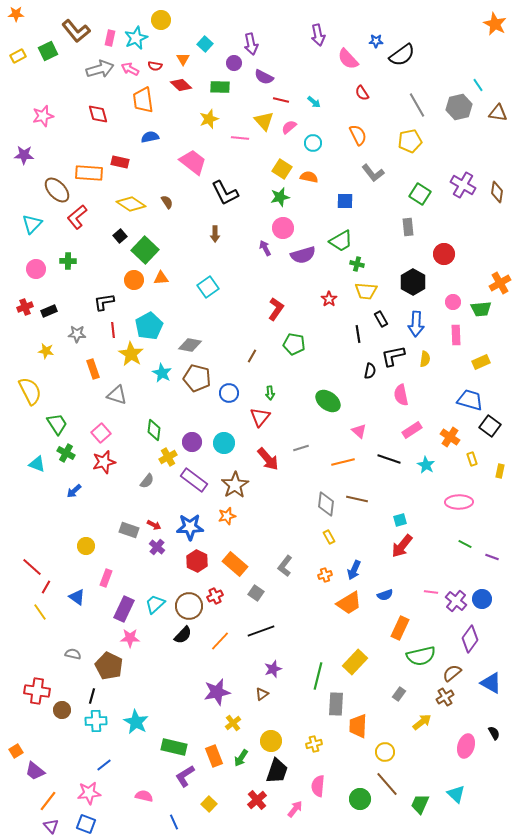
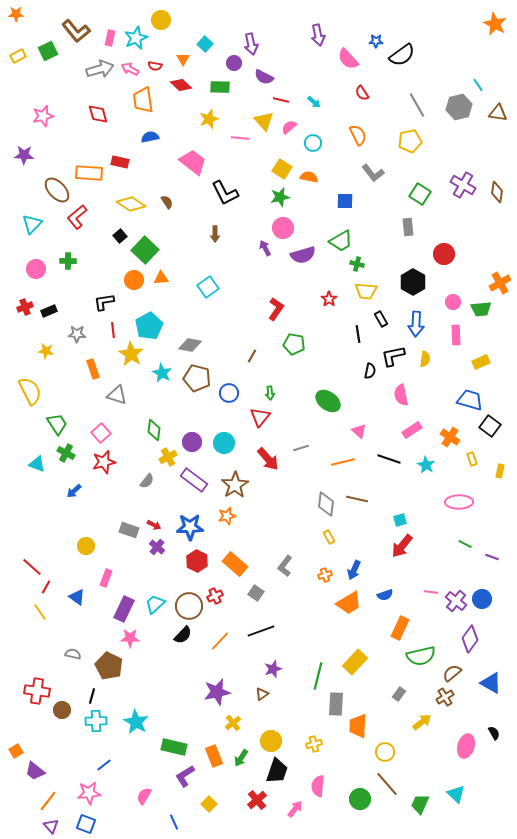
pink semicircle at (144, 796): rotated 72 degrees counterclockwise
